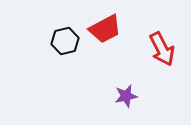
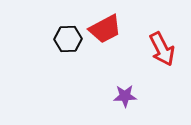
black hexagon: moved 3 px right, 2 px up; rotated 12 degrees clockwise
purple star: moved 1 px left; rotated 10 degrees clockwise
